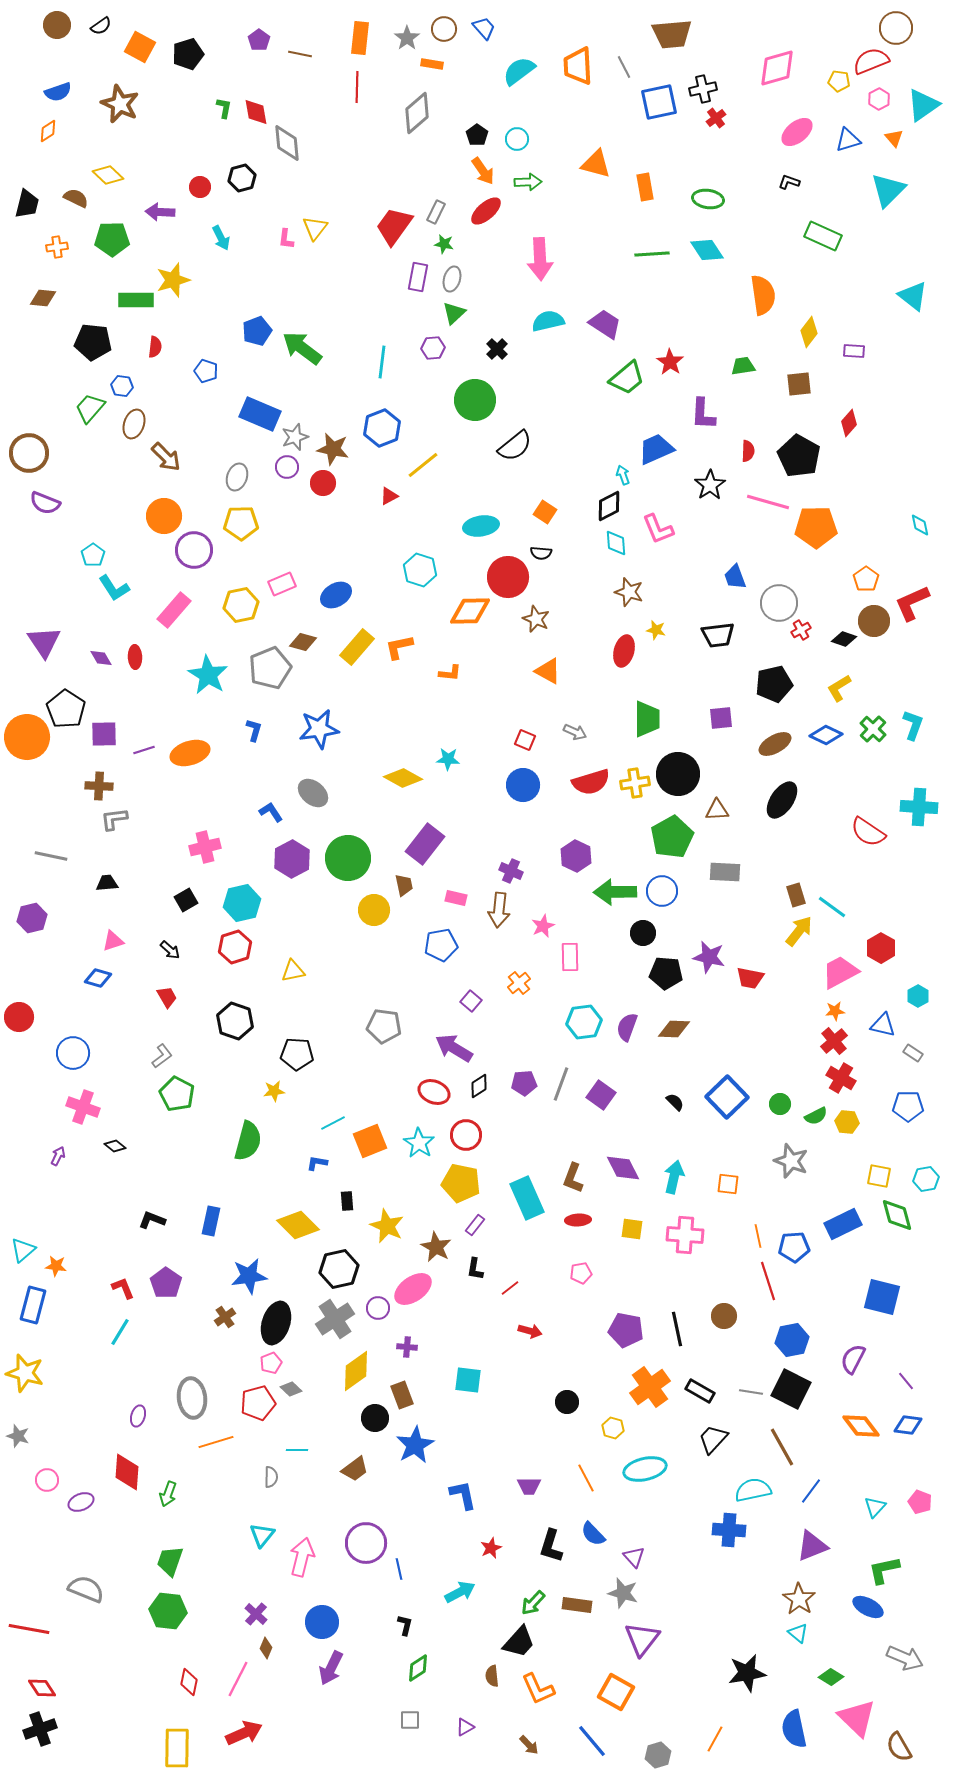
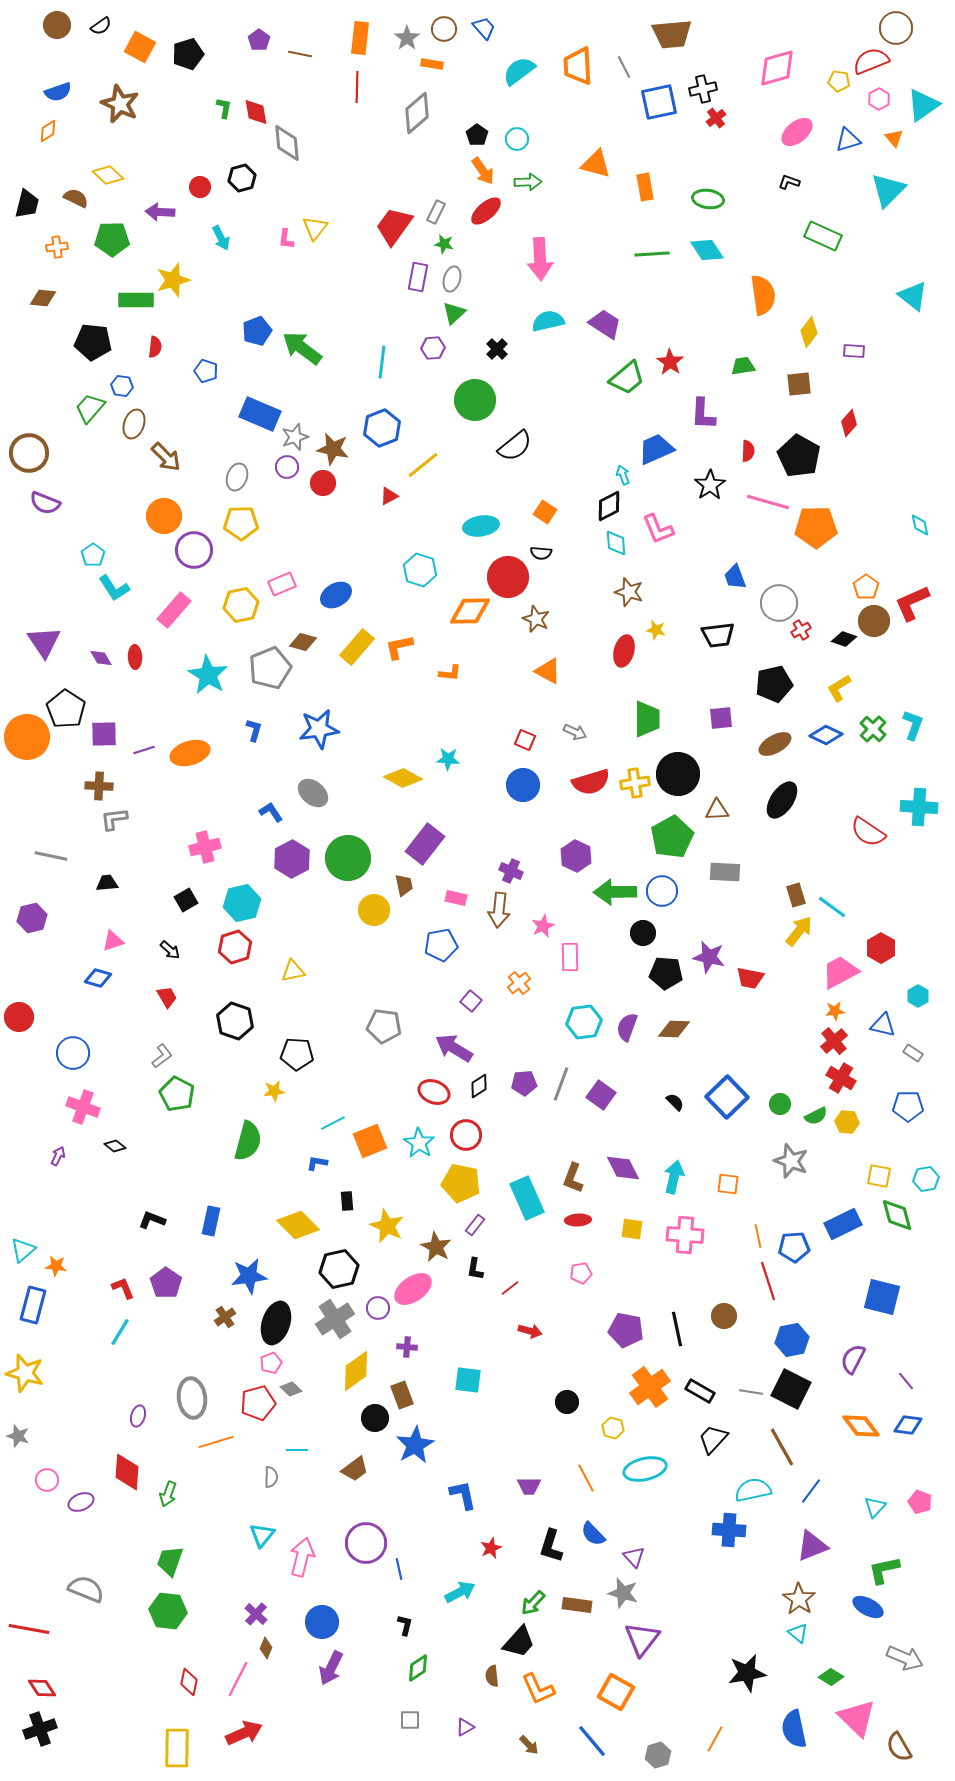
orange pentagon at (866, 579): moved 8 px down
